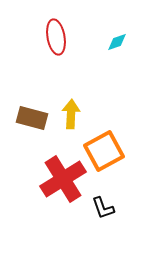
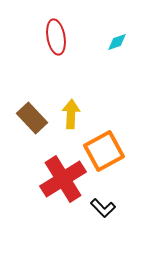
brown rectangle: rotated 32 degrees clockwise
black L-shape: rotated 25 degrees counterclockwise
